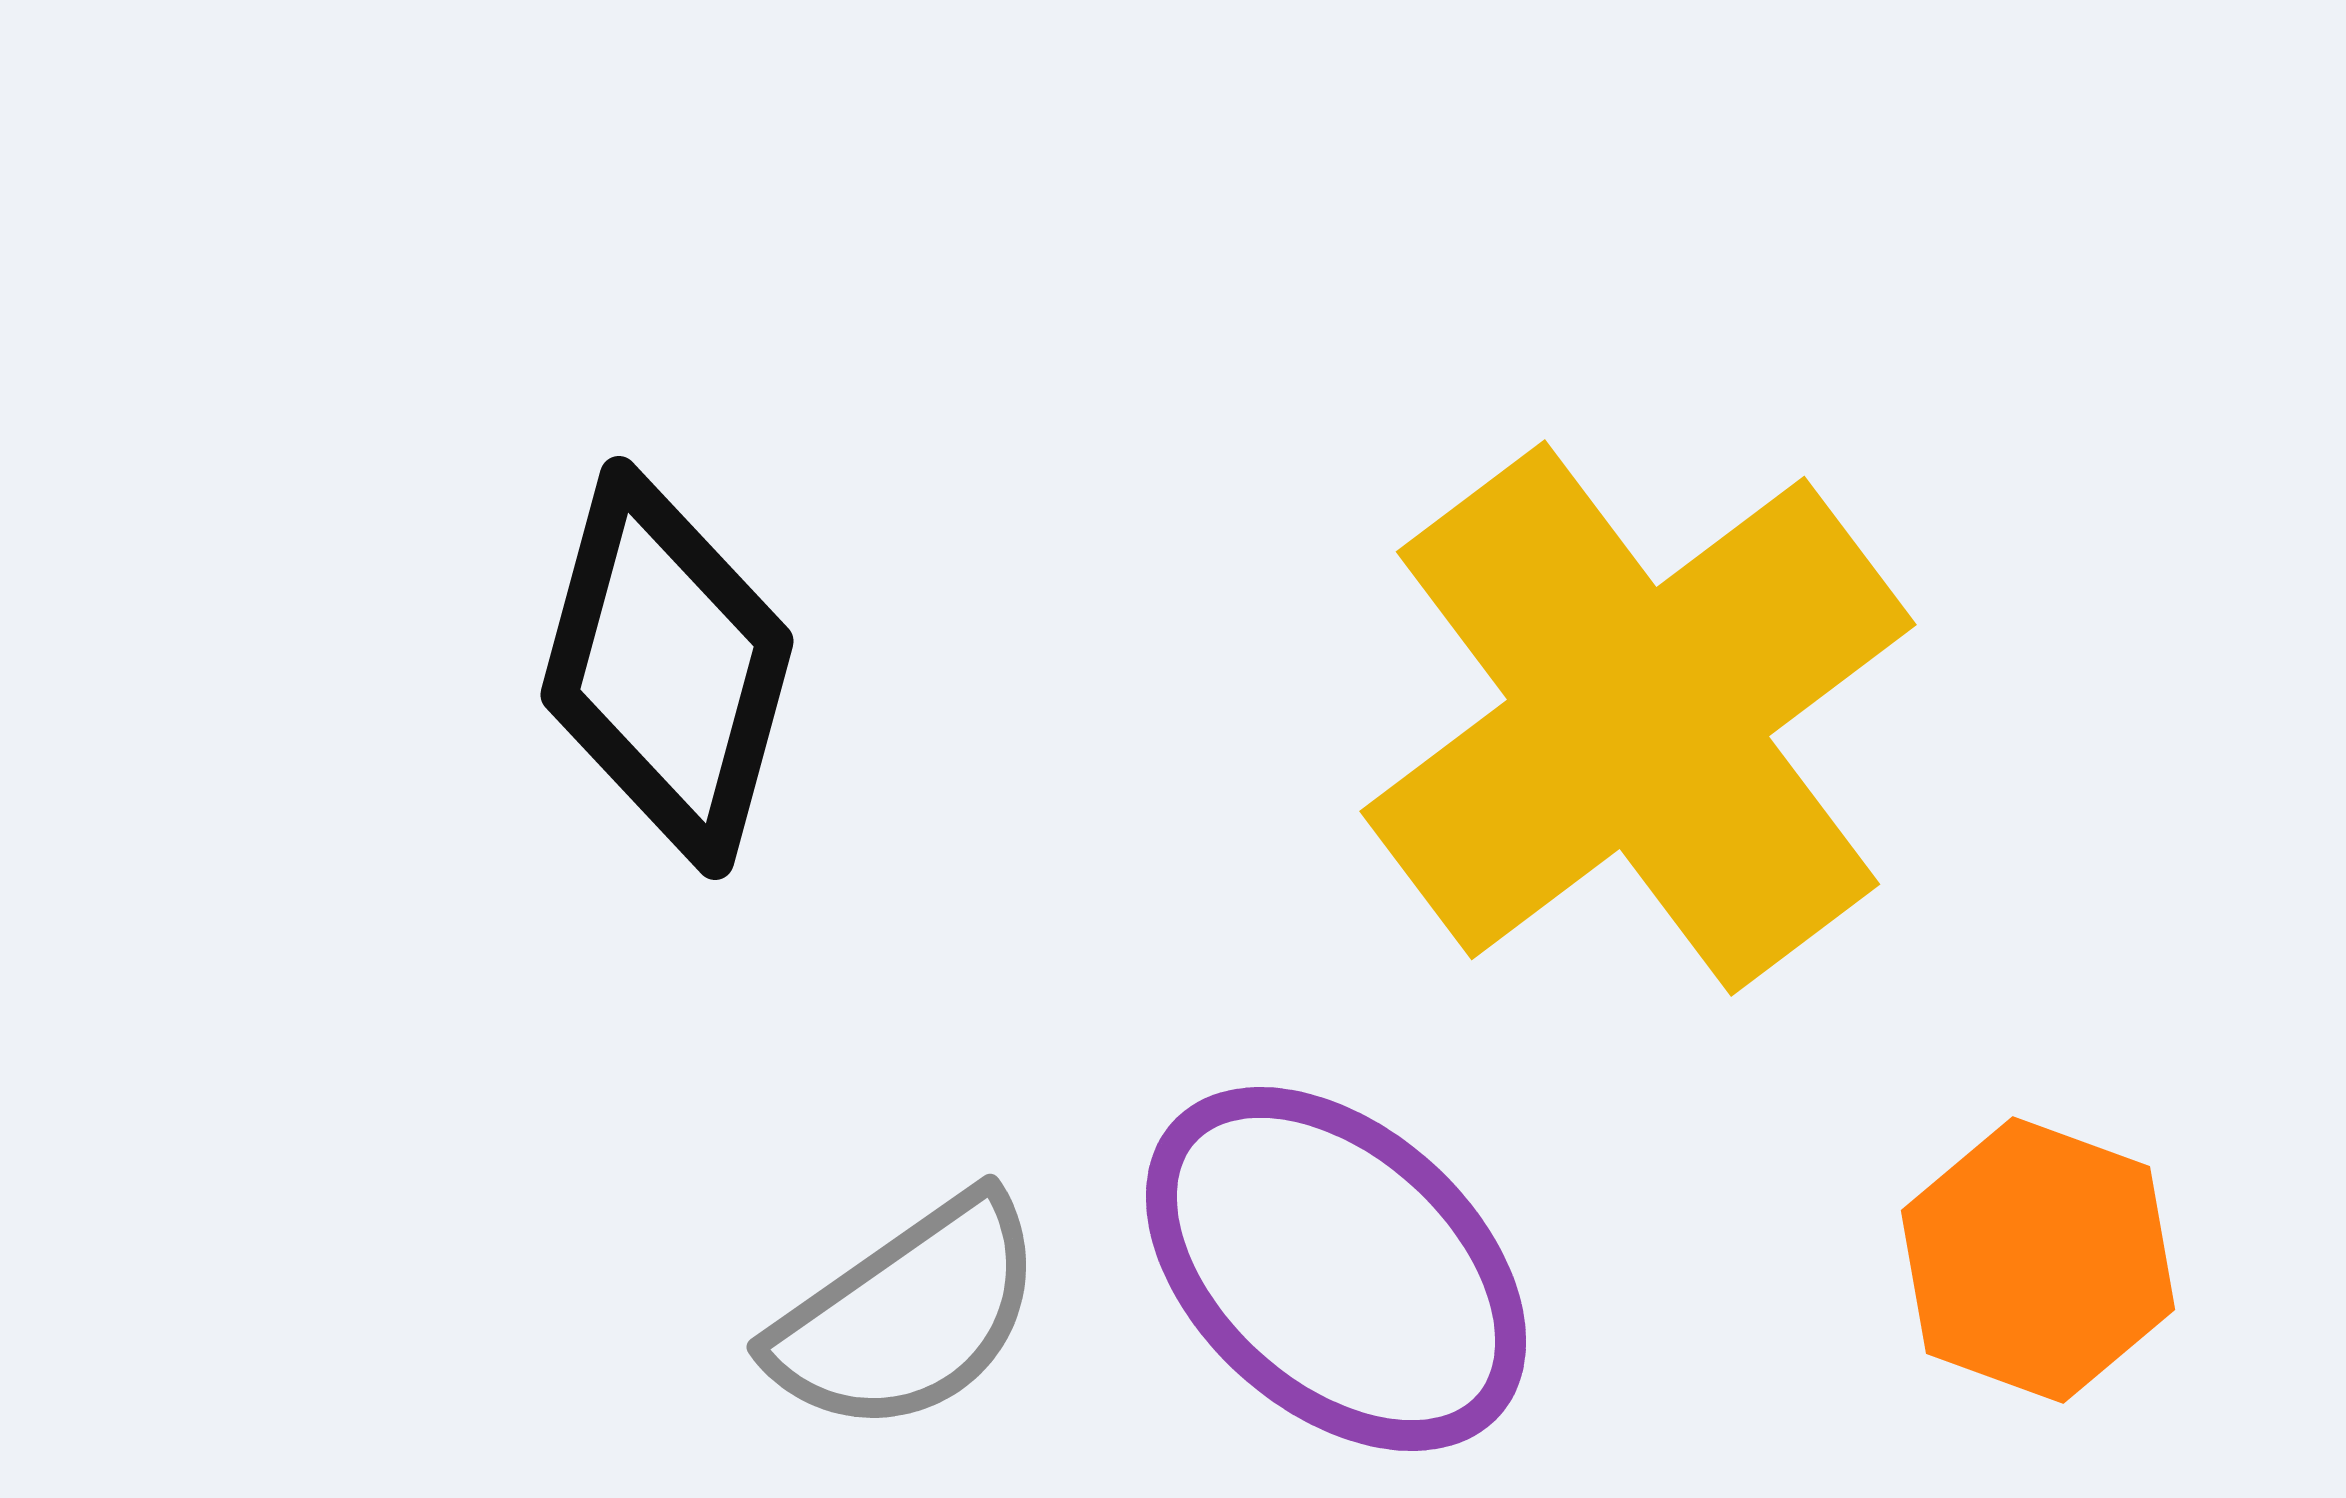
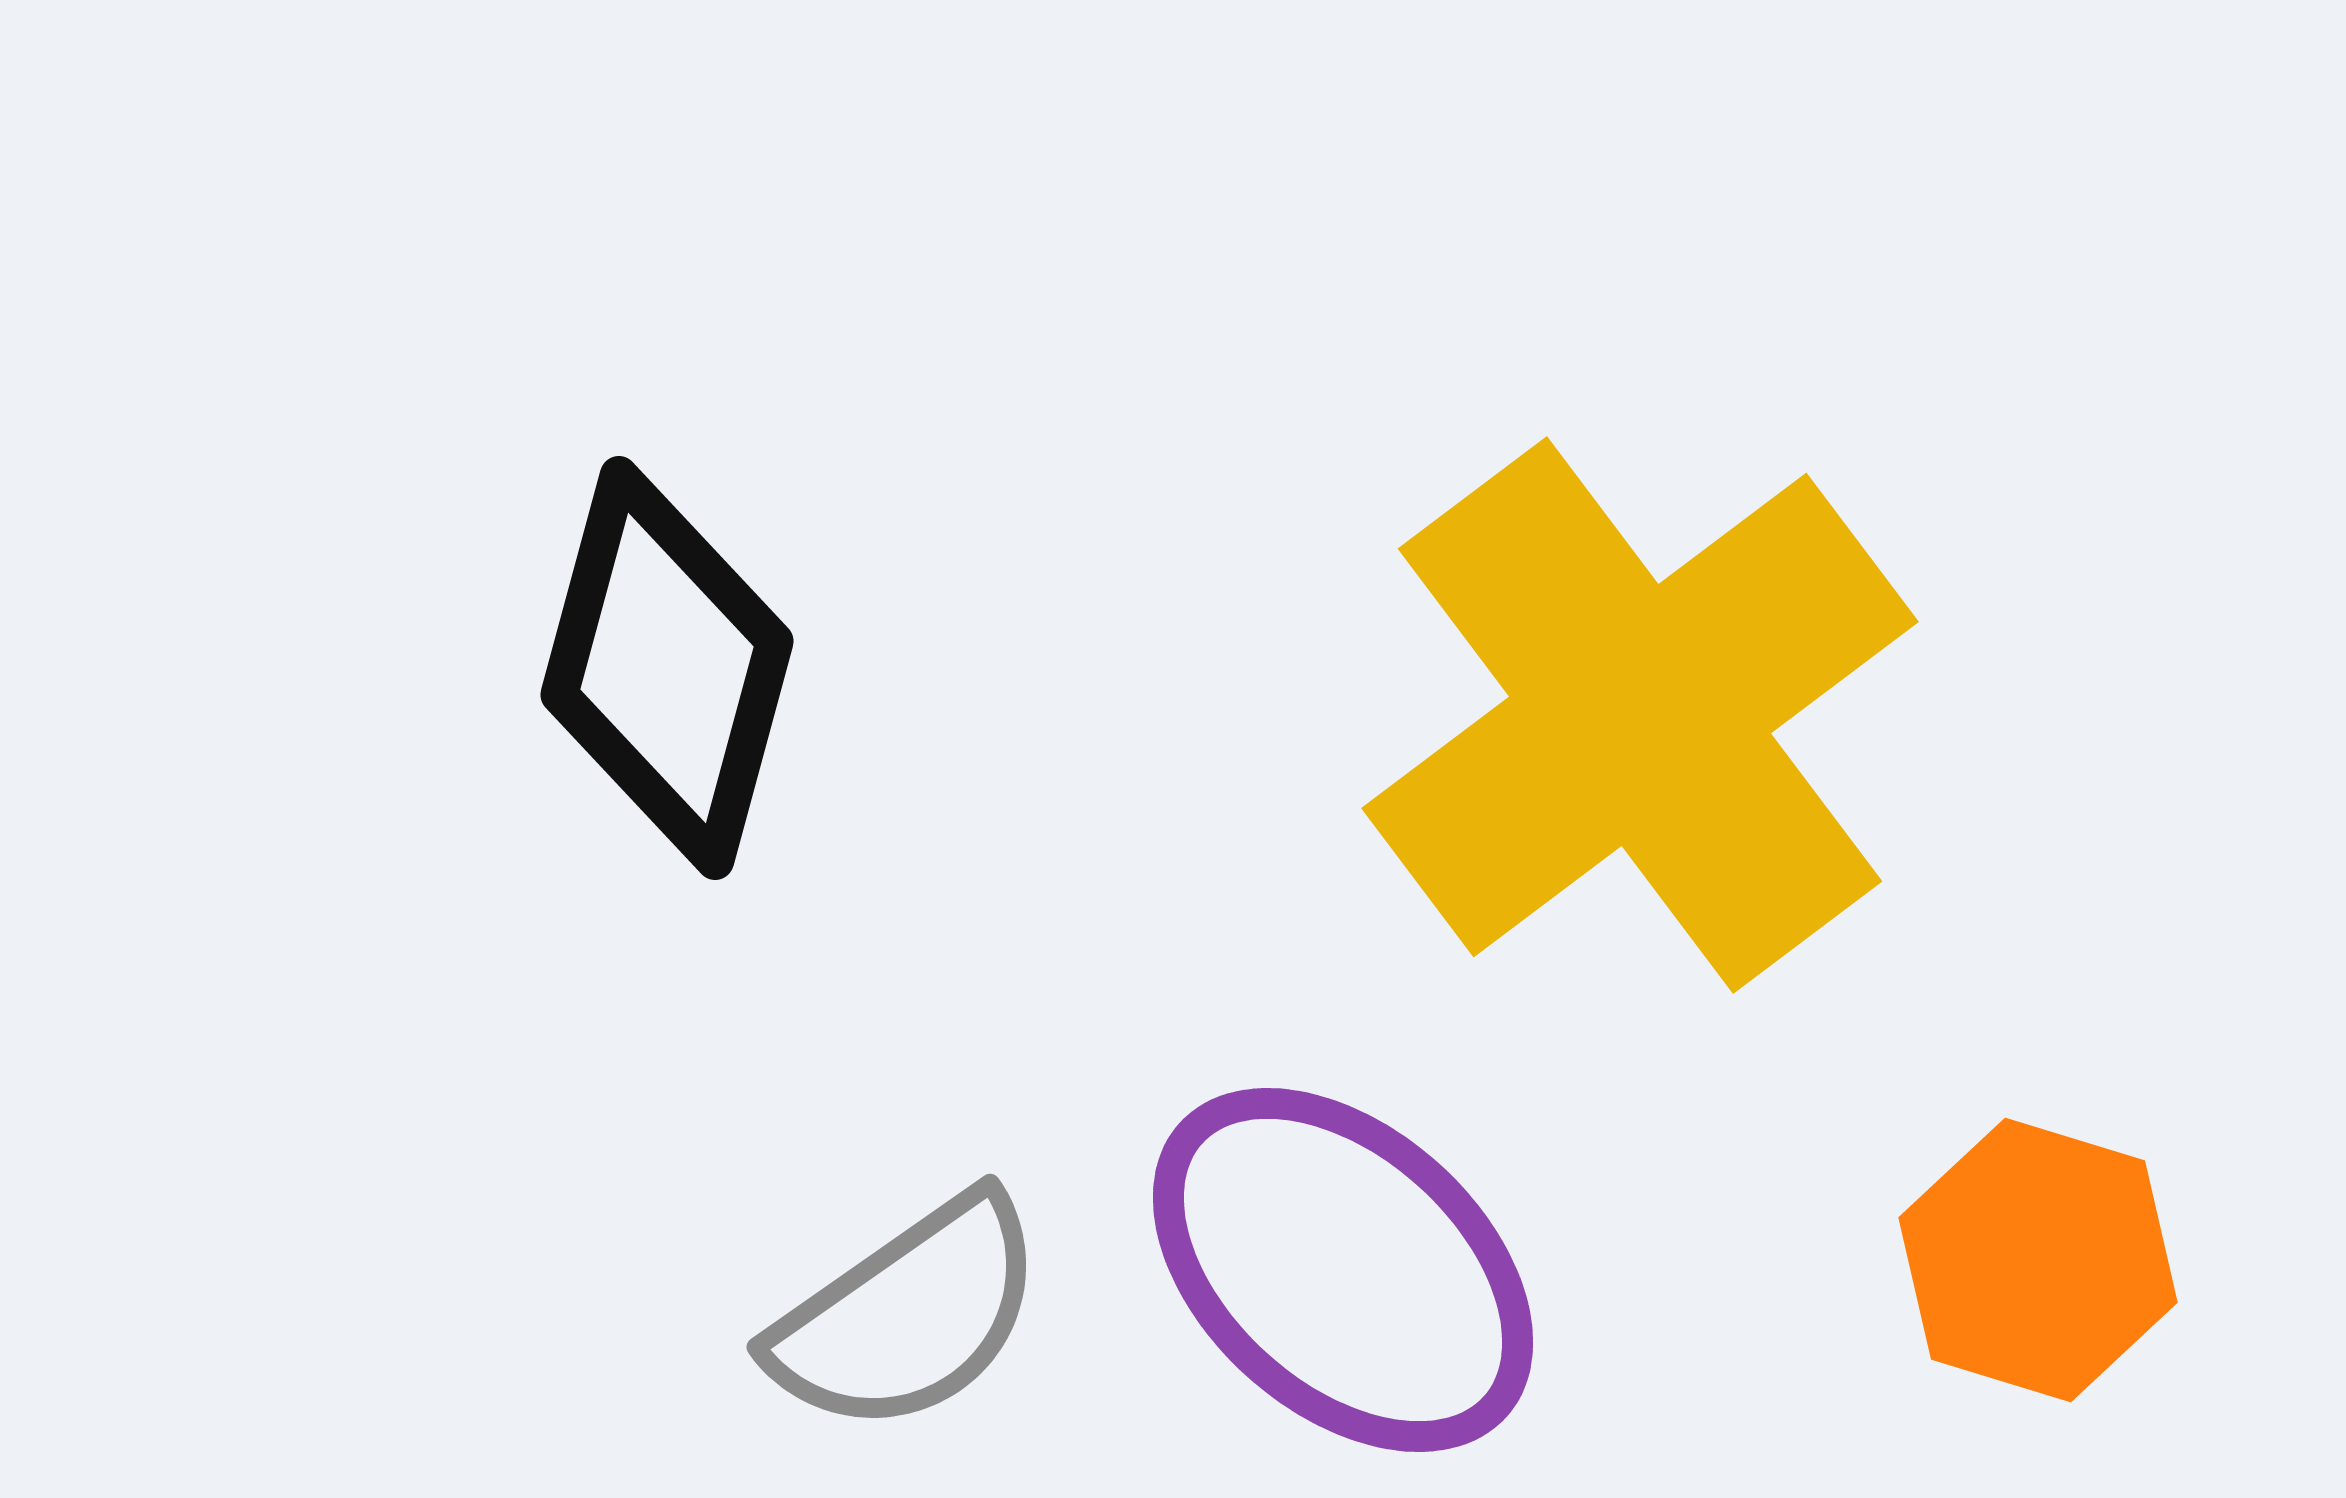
yellow cross: moved 2 px right, 3 px up
orange hexagon: rotated 3 degrees counterclockwise
purple ellipse: moved 7 px right, 1 px down
